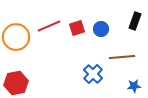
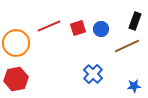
red square: moved 1 px right
orange circle: moved 6 px down
brown line: moved 5 px right, 11 px up; rotated 20 degrees counterclockwise
red hexagon: moved 4 px up
